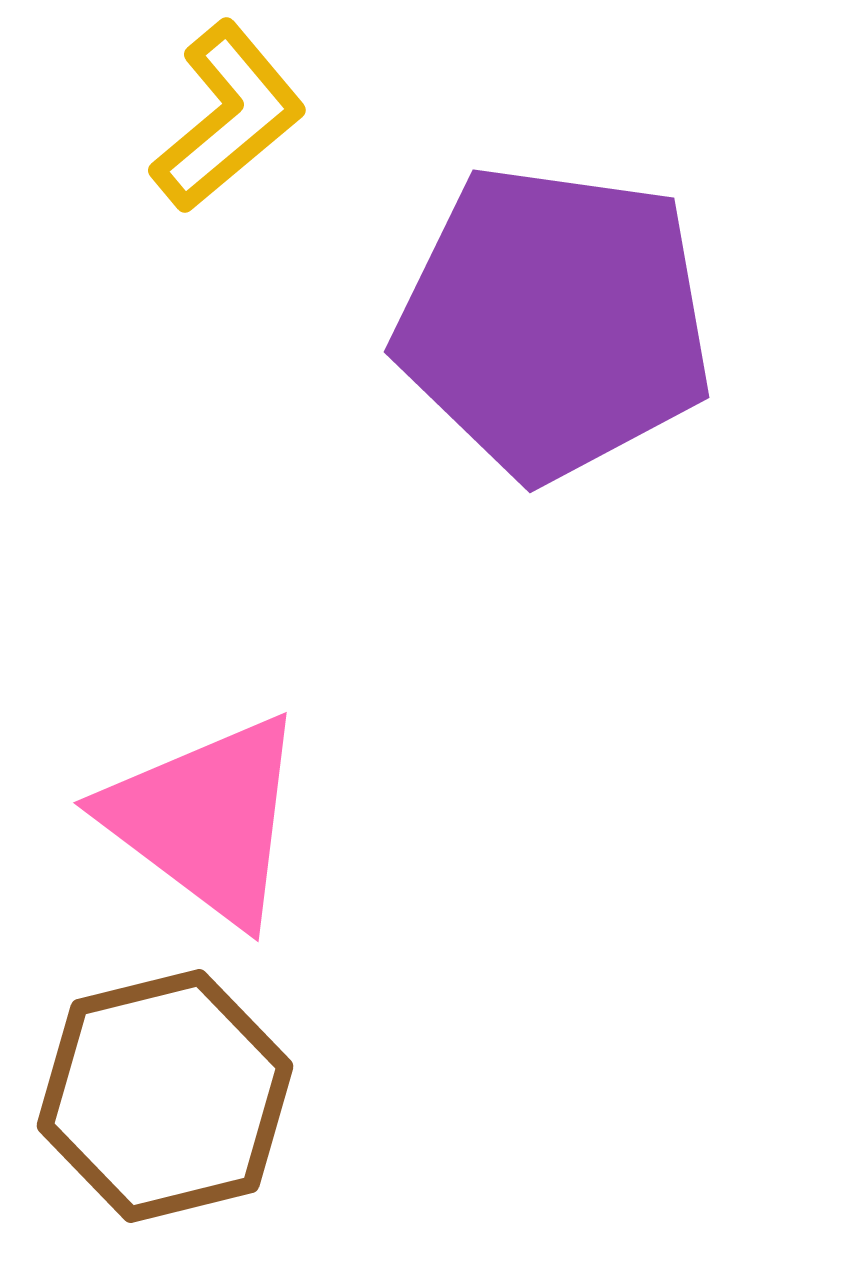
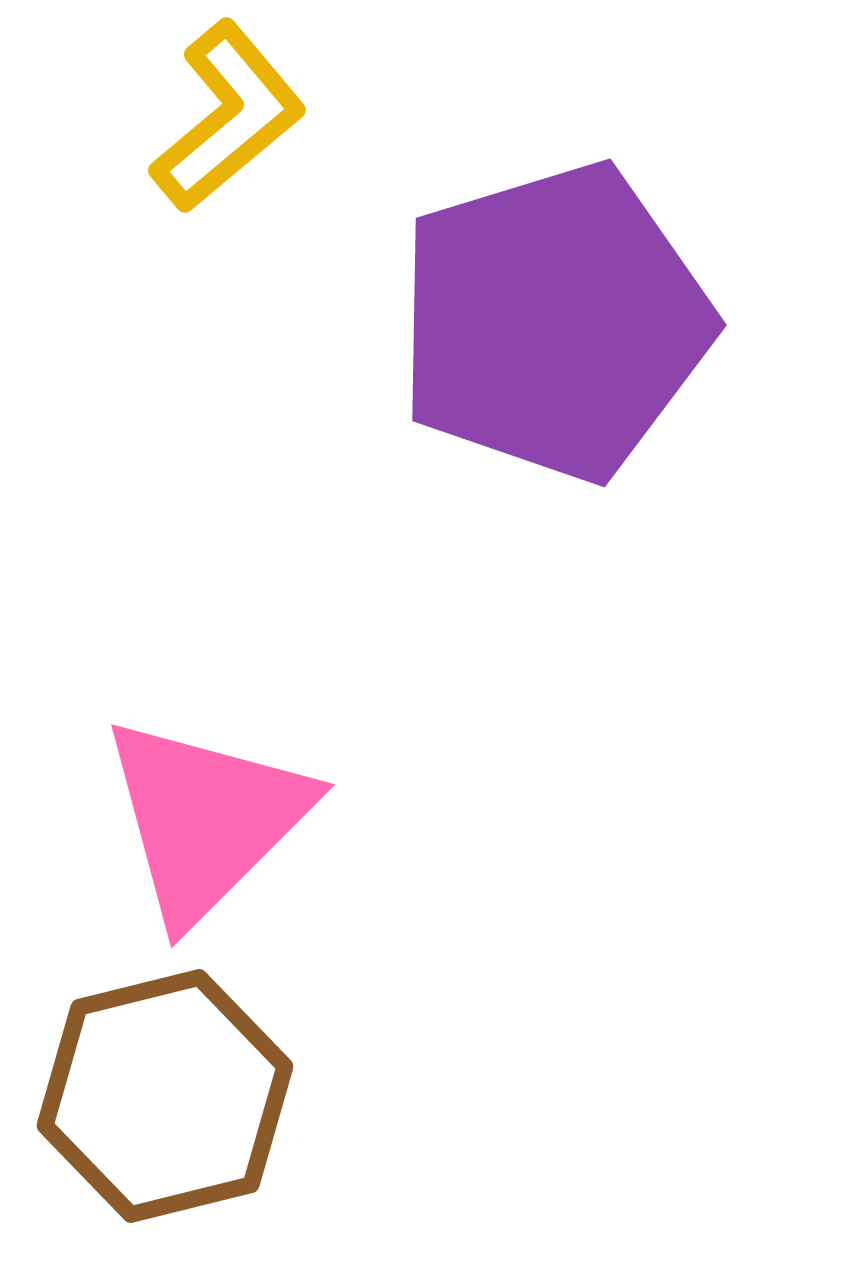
purple pentagon: rotated 25 degrees counterclockwise
pink triangle: rotated 38 degrees clockwise
